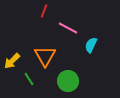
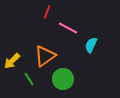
red line: moved 3 px right, 1 px down
orange triangle: rotated 25 degrees clockwise
green circle: moved 5 px left, 2 px up
